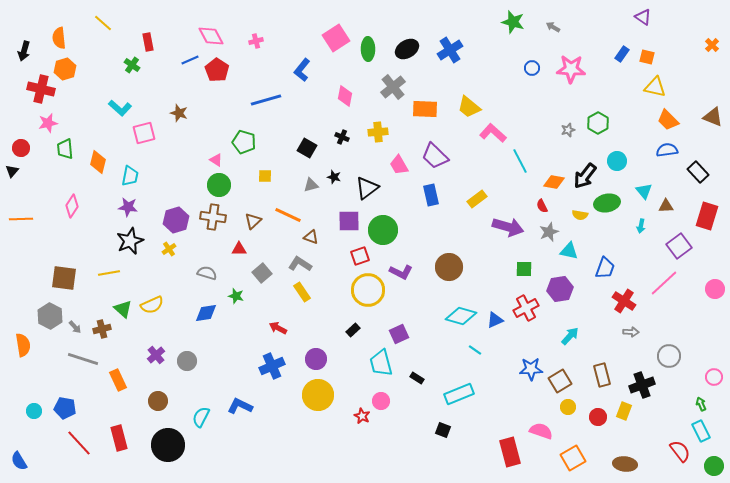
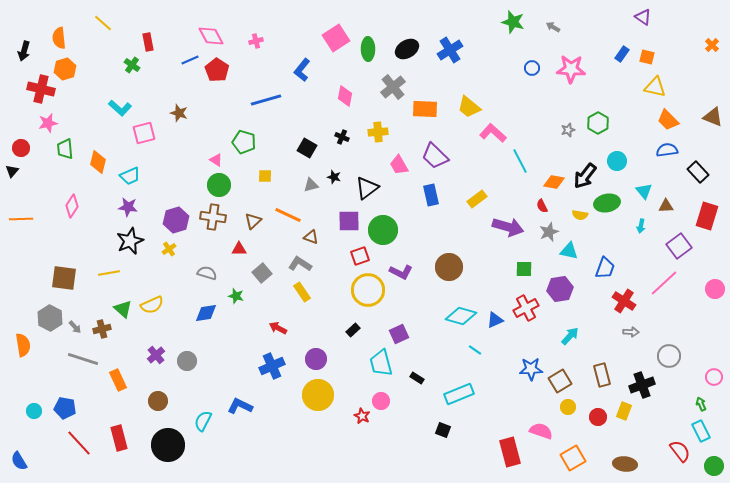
cyan trapezoid at (130, 176): rotated 55 degrees clockwise
gray hexagon at (50, 316): moved 2 px down
cyan semicircle at (201, 417): moved 2 px right, 4 px down
